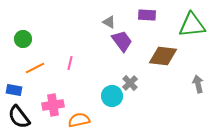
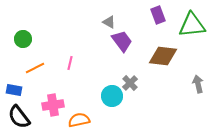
purple rectangle: moved 11 px right; rotated 66 degrees clockwise
